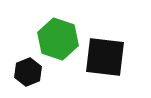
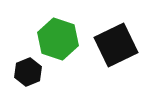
black square: moved 11 px right, 12 px up; rotated 33 degrees counterclockwise
